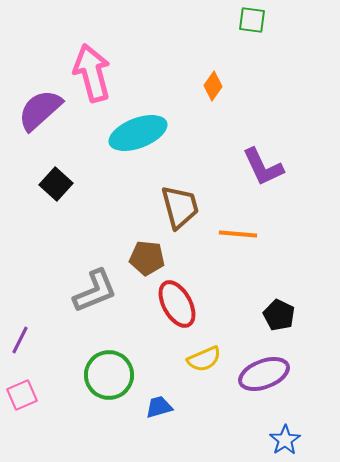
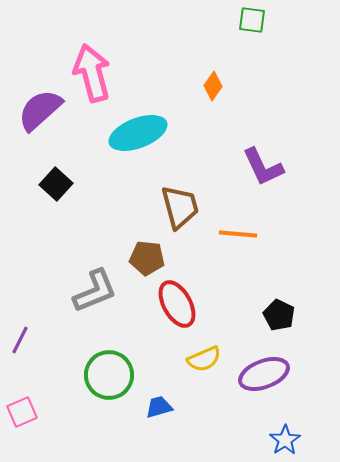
pink square: moved 17 px down
